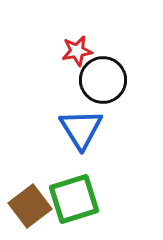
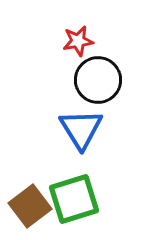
red star: moved 1 px right, 10 px up
black circle: moved 5 px left
